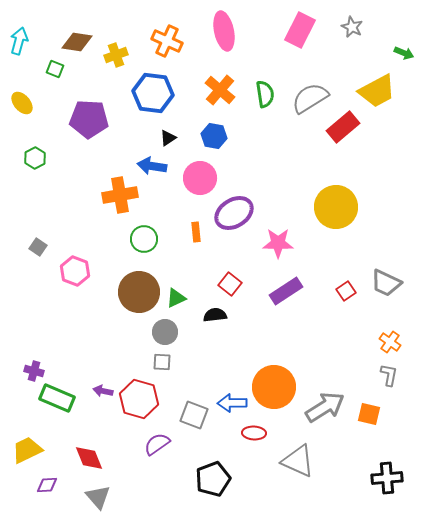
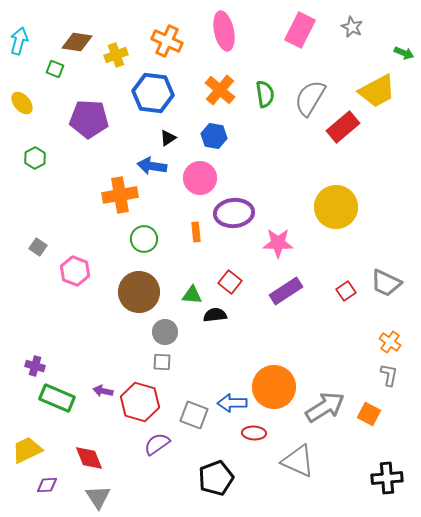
gray semicircle at (310, 98): rotated 27 degrees counterclockwise
purple ellipse at (234, 213): rotated 27 degrees clockwise
red square at (230, 284): moved 2 px up
green triangle at (176, 298): moved 16 px right, 3 px up; rotated 30 degrees clockwise
purple cross at (34, 371): moved 1 px right, 5 px up
red hexagon at (139, 399): moved 1 px right, 3 px down
orange square at (369, 414): rotated 15 degrees clockwise
black pentagon at (213, 479): moved 3 px right, 1 px up
gray triangle at (98, 497): rotated 8 degrees clockwise
